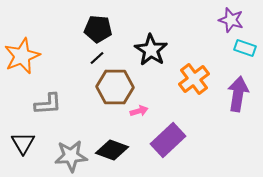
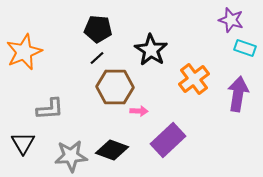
orange star: moved 2 px right, 4 px up
gray L-shape: moved 2 px right, 5 px down
pink arrow: rotated 18 degrees clockwise
